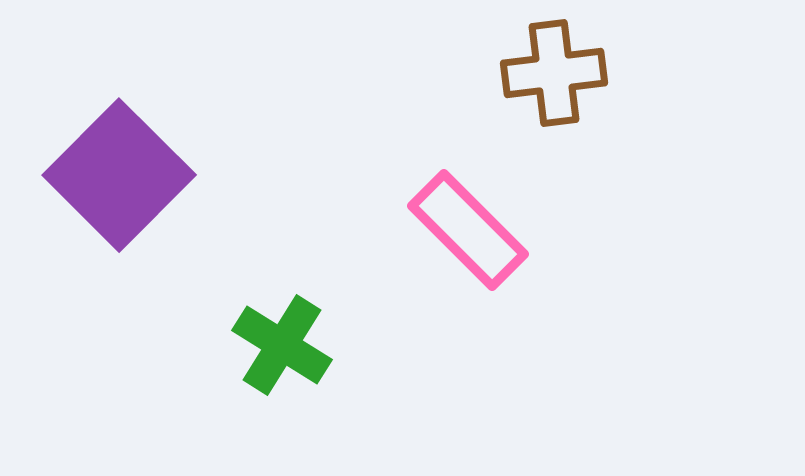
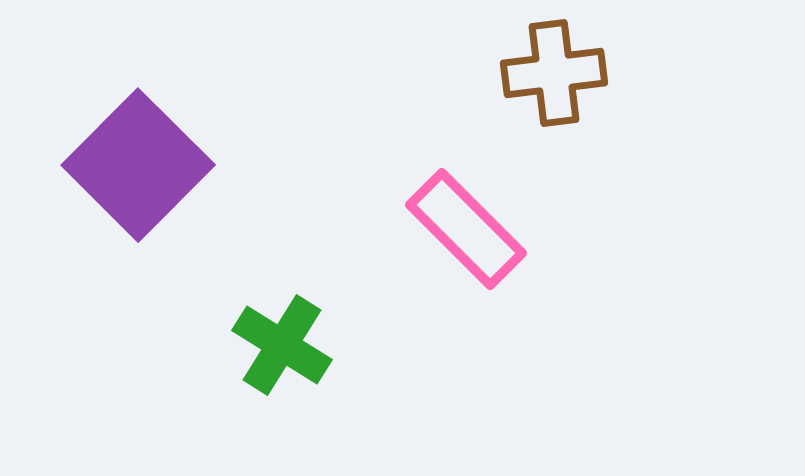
purple square: moved 19 px right, 10 px up
pink rectangle: moved 2 px left, 1 px up
